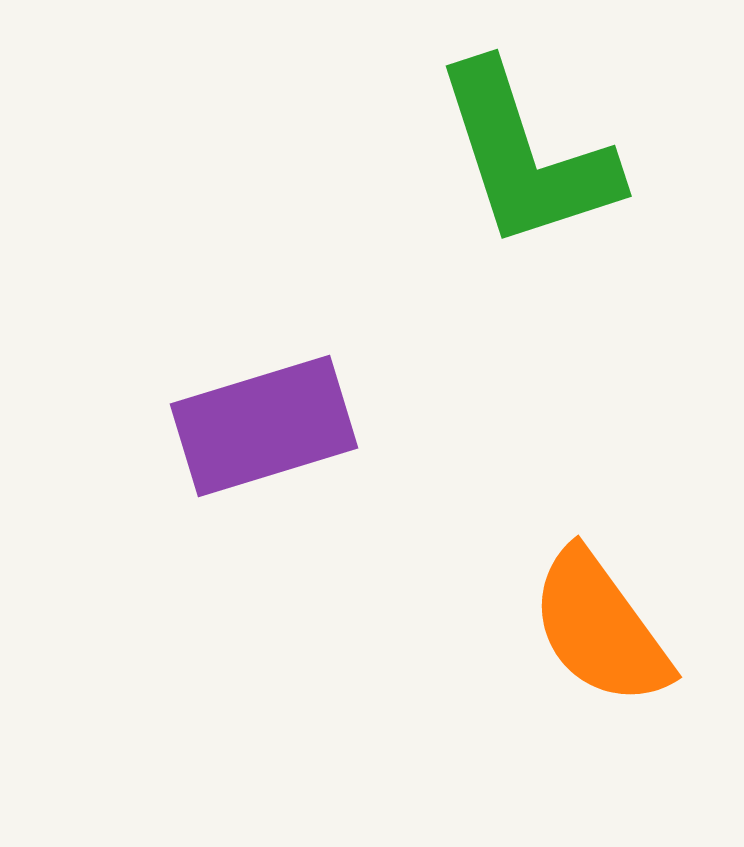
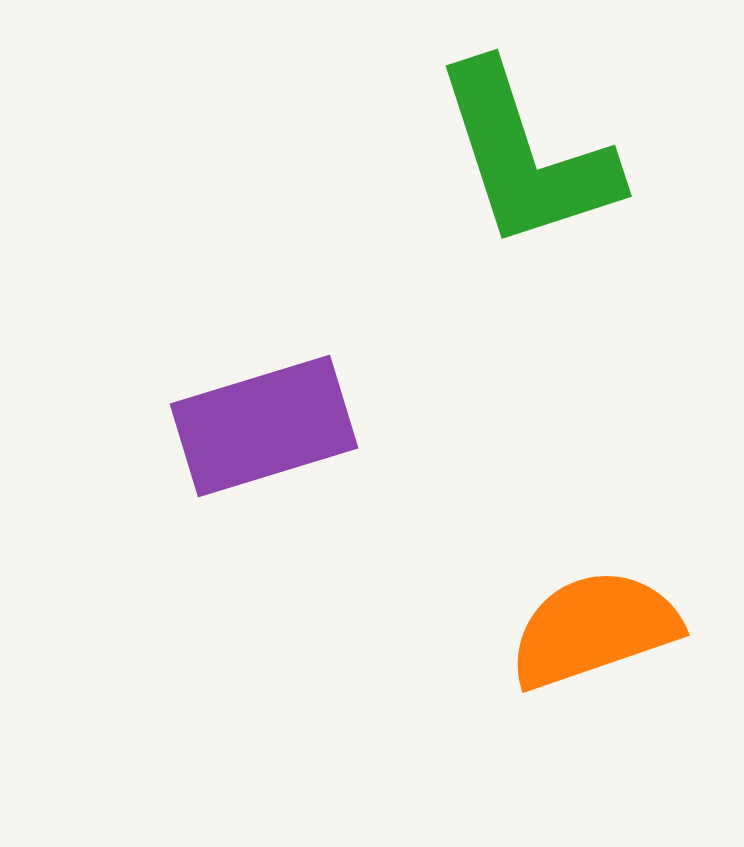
orange semicircle: moved 6 px left, 1 px down; rotated 107 degrees clockwise
